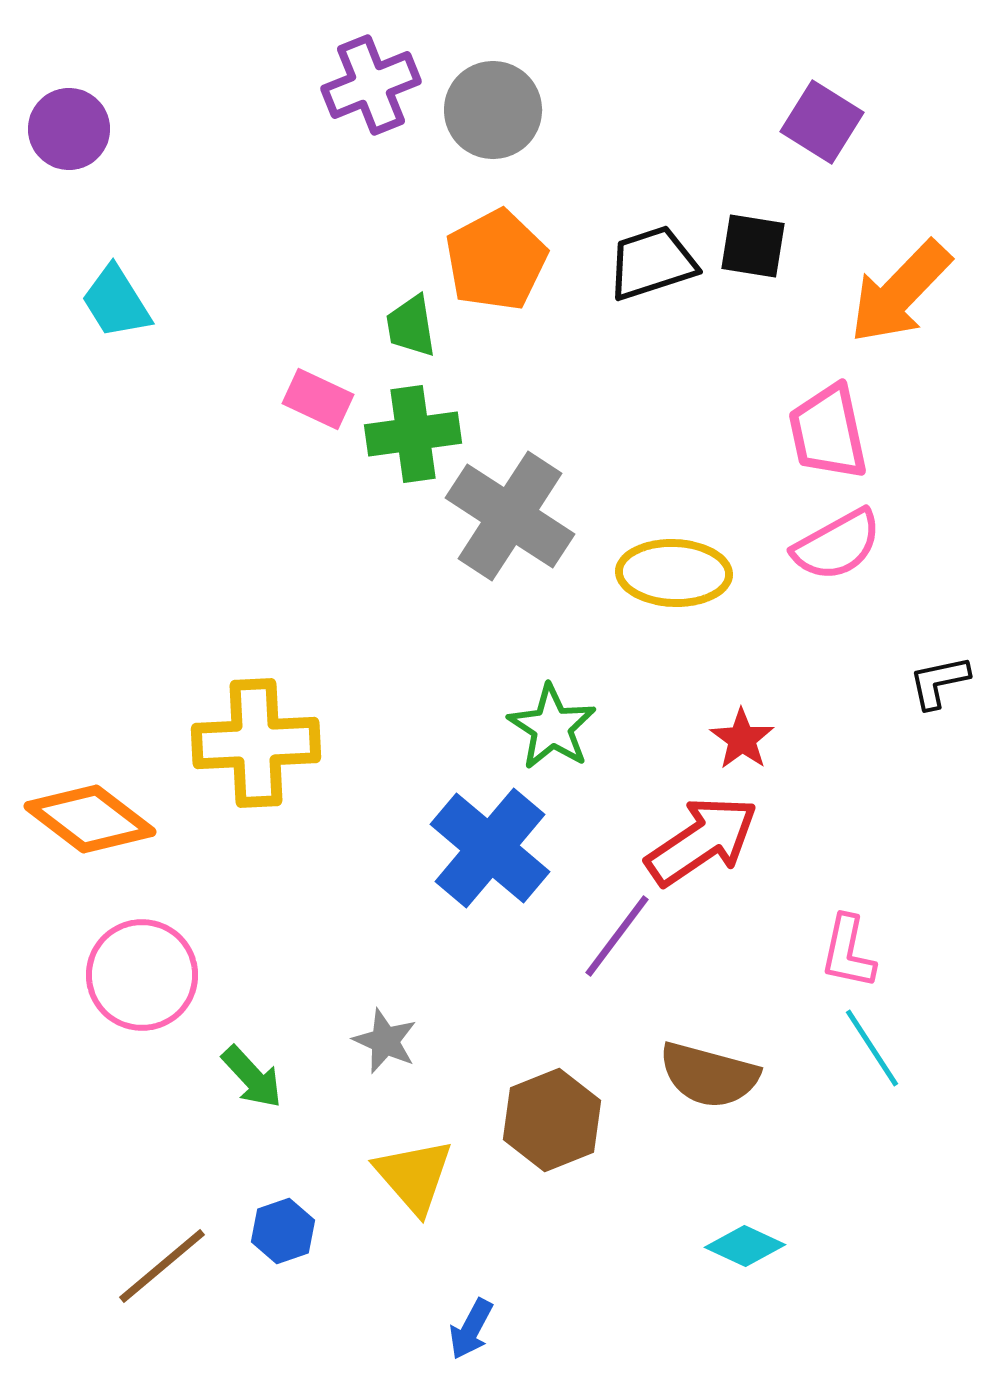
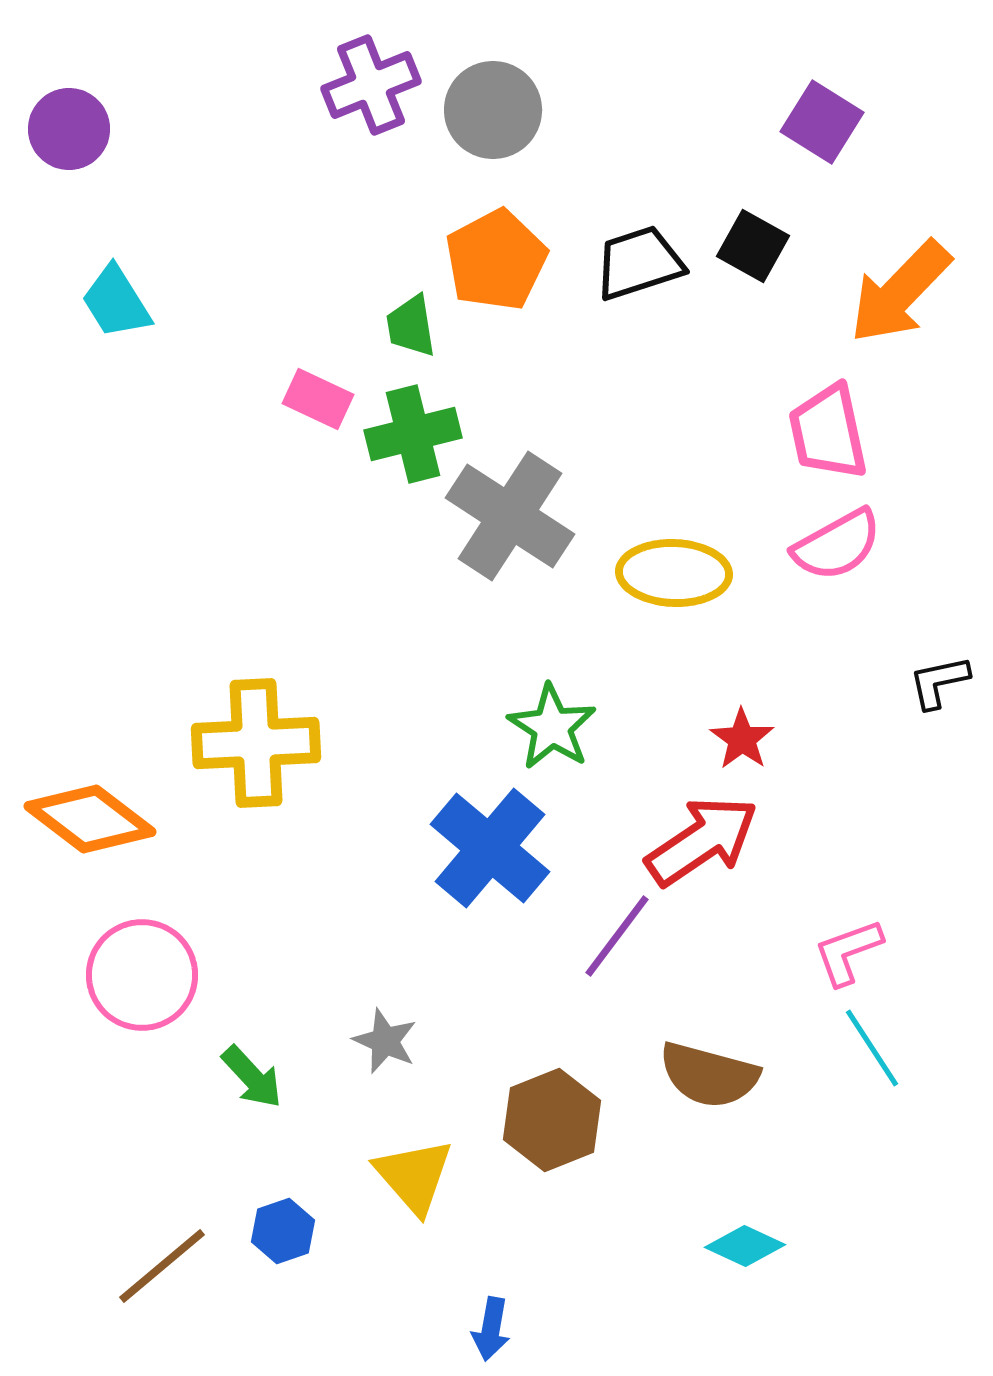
black square: rotated 20 degrees clockwise
black trapezoid: moved 13 px left
green cross: rotated 6 degrees counterclockwise
pink L-shape: rotated 58 degrees clockwise
blue arrow: moved 20 px right; rotated 18 degrees counterclockwise
